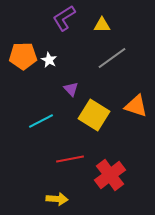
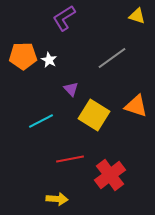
yellow triangle: moved 35 px right, 9 px up; rotated 18 degrees clockwise
